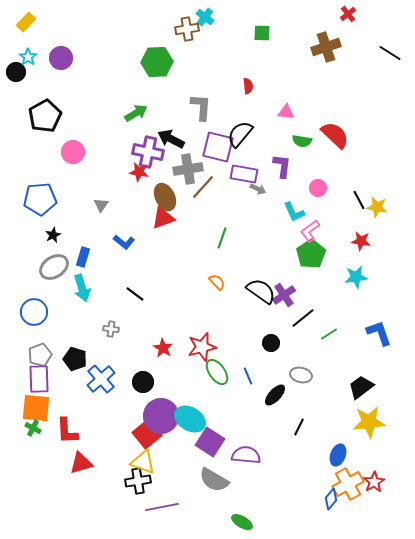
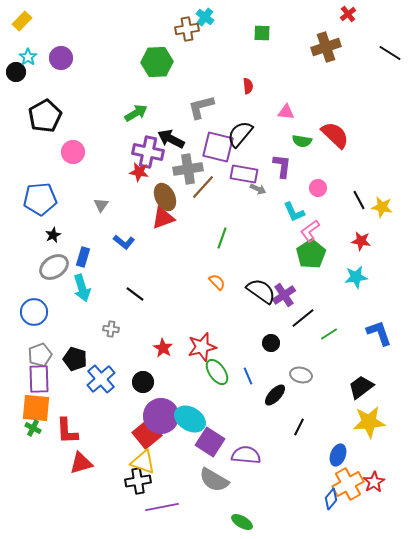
yellow rectangle at (26, 22): moved 4 px left, 1 px up
gray L-shape at (201, 107): rotated 108 degrees counterclockwise
yellow star at (377, 207): moved 5 px right
